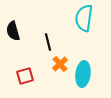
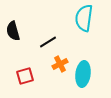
black line: rotated 72 degrees clockwise
orange cross: rotated 14 degrees clockwise
